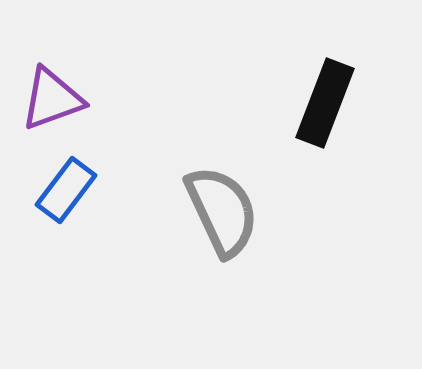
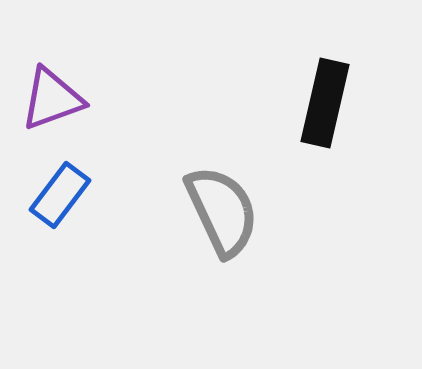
black rectangle: rotated 8 degrees counterclockwise
blue rectangle: moved 6 px left, 5 px down
